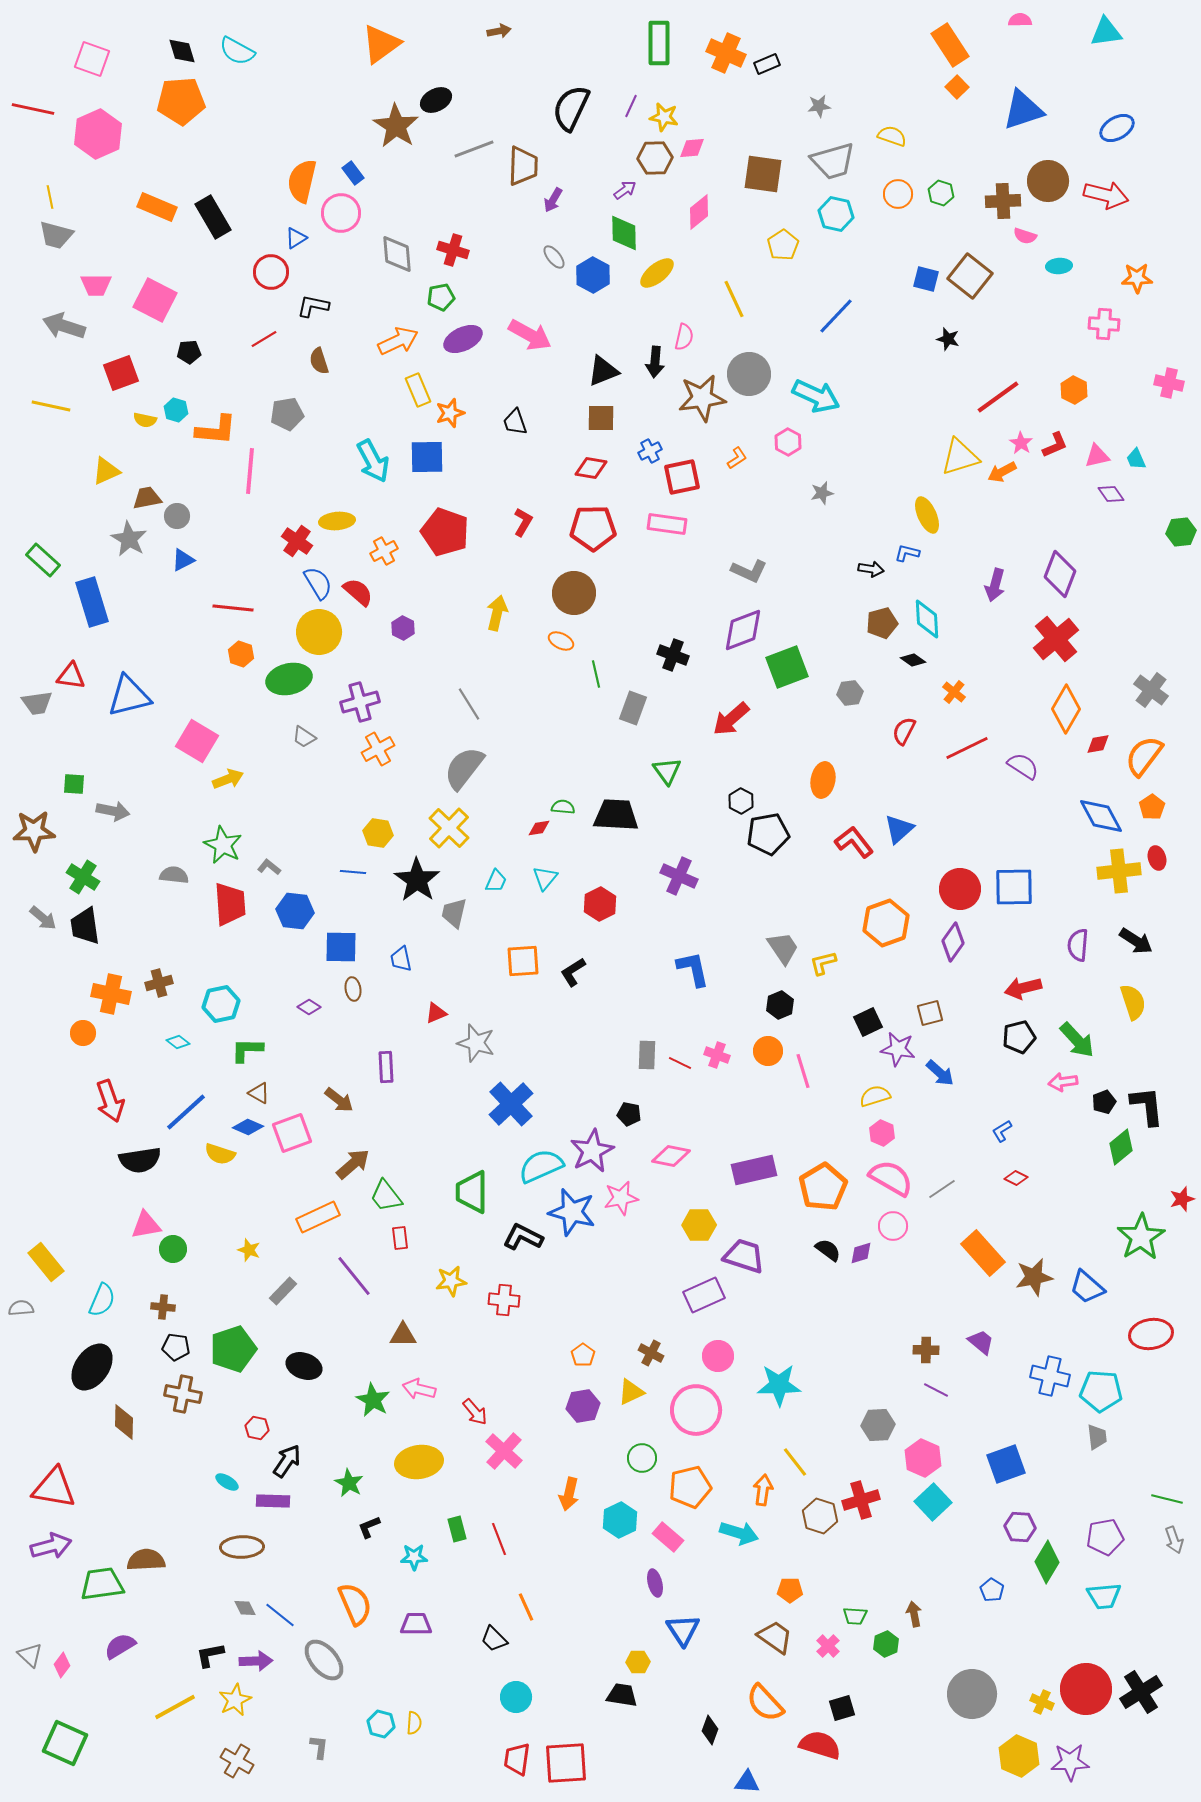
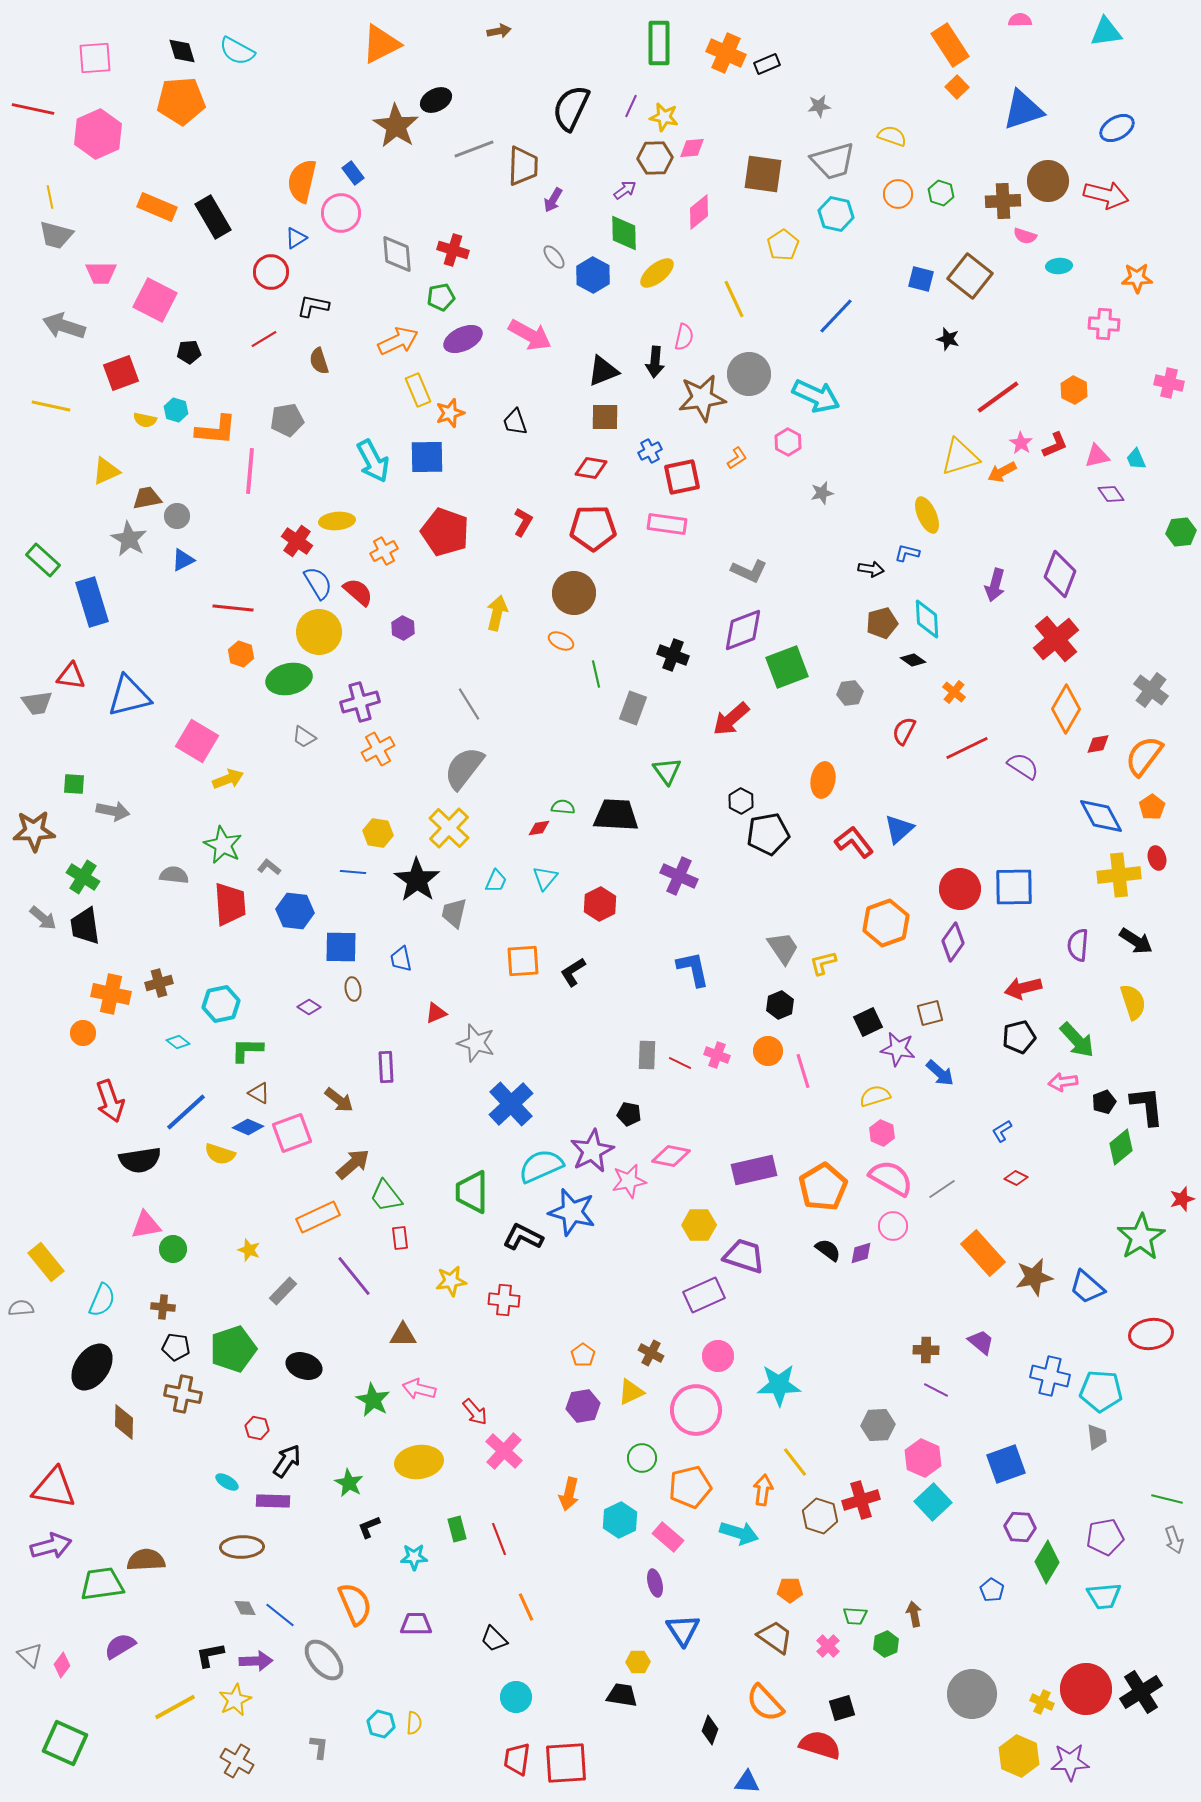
orange triangle at (381, 44): rotated 9 degrees clockwise
pink square at (92, 59): moved 3 px right, 1 px up; rotated 24 degrees counterclockwise
blue square at (926, 279): moved 5 px left
pink trapezoid at (96, 285): moved 5 px right, 12 px up
gray pentagon at (287, 414): moved 6 px down
brown square at (601, 418): moved 4 px right, 1 px up
yellow cross at (1119, 871): moved 4 px down
pink star at (621, 1198): moved 8 px right, 17 px up
